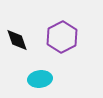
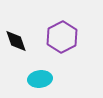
black diamond: moved 1 px left, 1 px down
